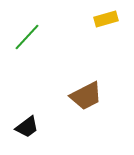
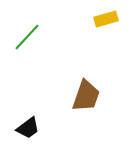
brown trapezoid: rotated 44 degrees counterclockwise
black trapezoid: moved 1 px right, 1 px down
